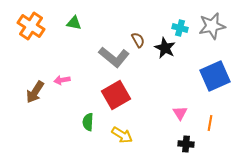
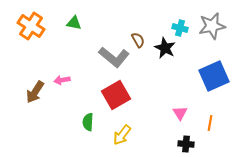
blue square: moved 1 px left
yellow arrow: rotated 95 degrees clockwise
